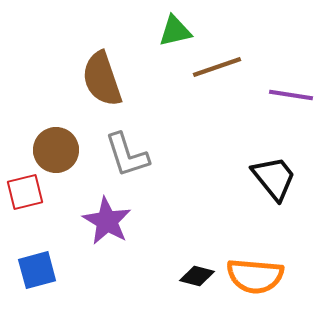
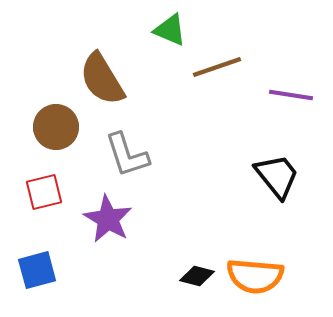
green triangle: moved 5 px left, 1 px up; rotated 36 degrees clockwise
brown semicircle: rotated 12 degrees counterclockwise
brown circle: moved 23 px up
black trapezoid: moved 3 px right, 2 px up
red square: moved 19 px right
purple star: moved 1 px right, 2 px up
